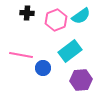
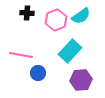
cyan rectangle: rotated 10 degrees counterclockwise
blue circle: moved 5 px left, 5 px down
